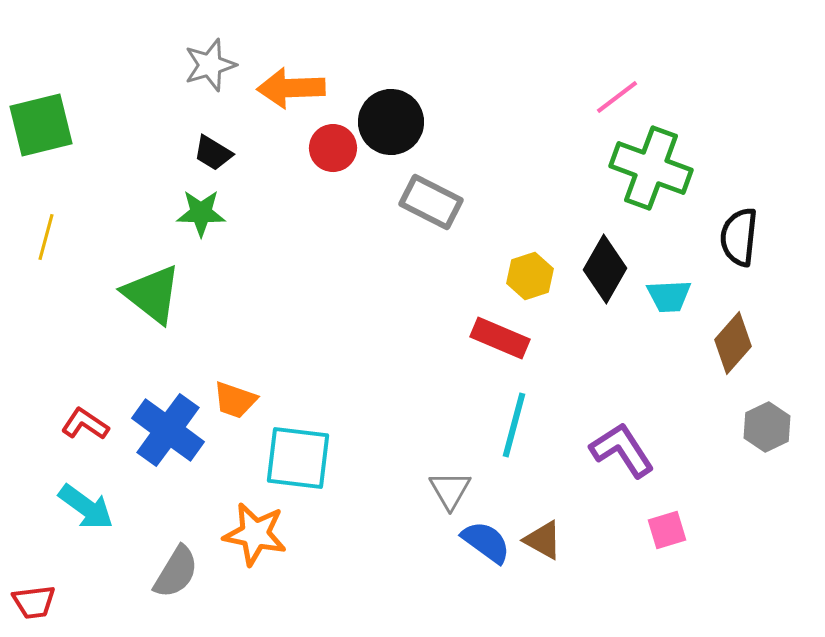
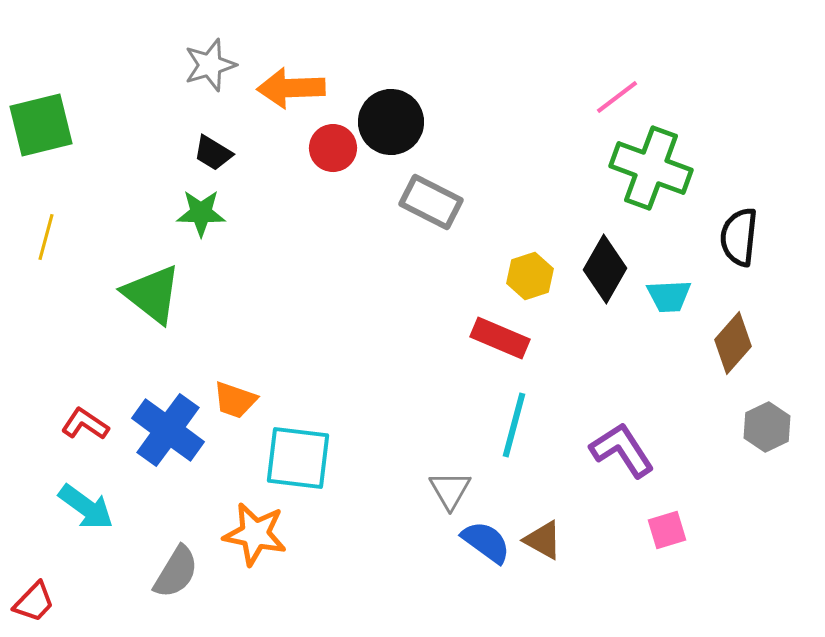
red trapezoid: rotated 39 degrees counterclockwise
